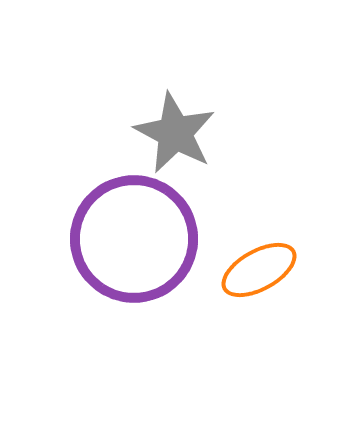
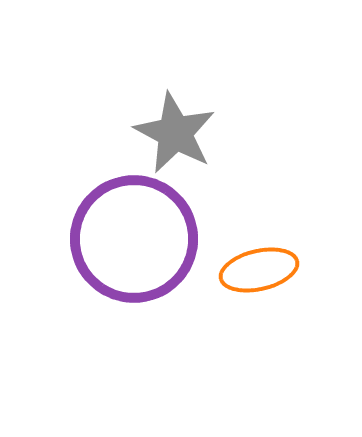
orange ellipse: rotated 16 degrees clockwise
